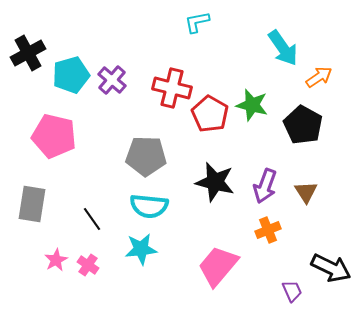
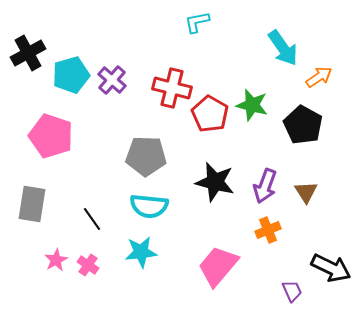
pink pentagon: moved 3 px left; rotated 6 degrees clockwise
cyan star: moved 3 px down
